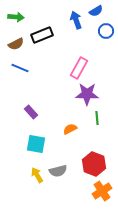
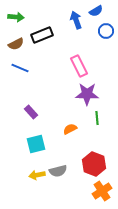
pink rectangle: moved 2 px up; rotated 55 degrees counterclockwise
cyan square: rotated 24 degrees counterclockwise
yellow arrow: rotated 70 degrees counterclockwise
